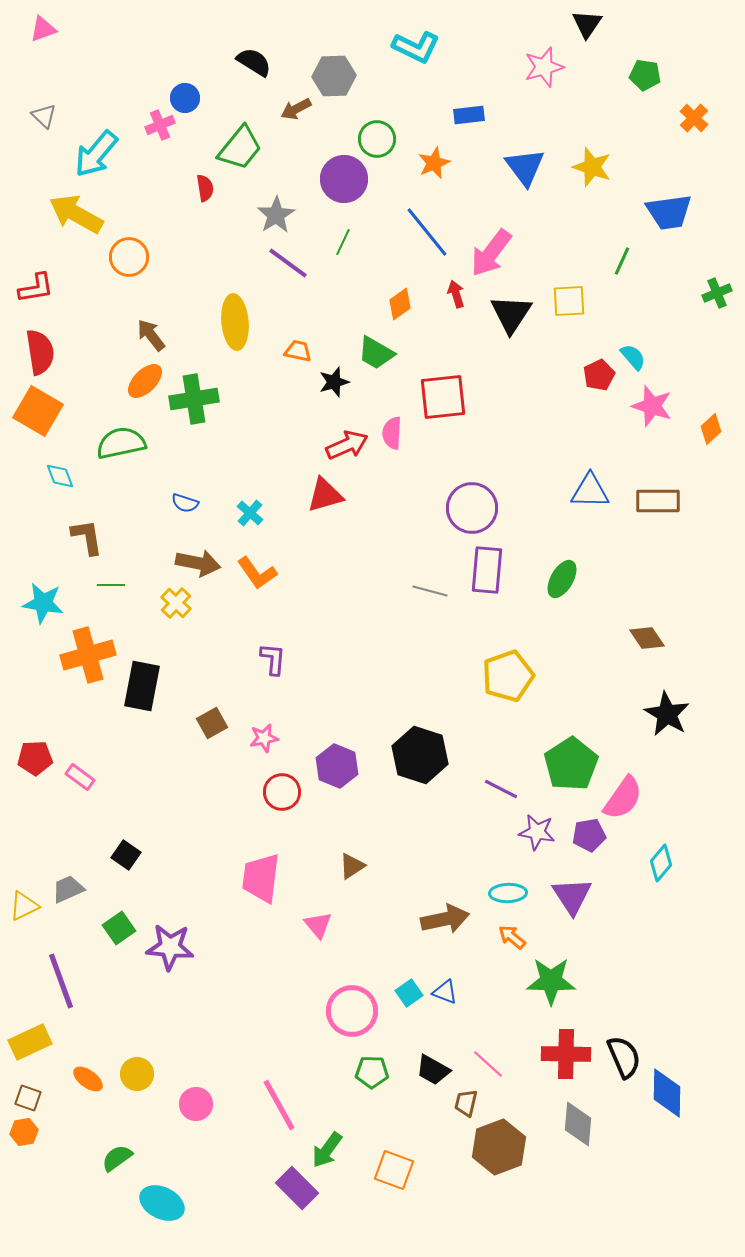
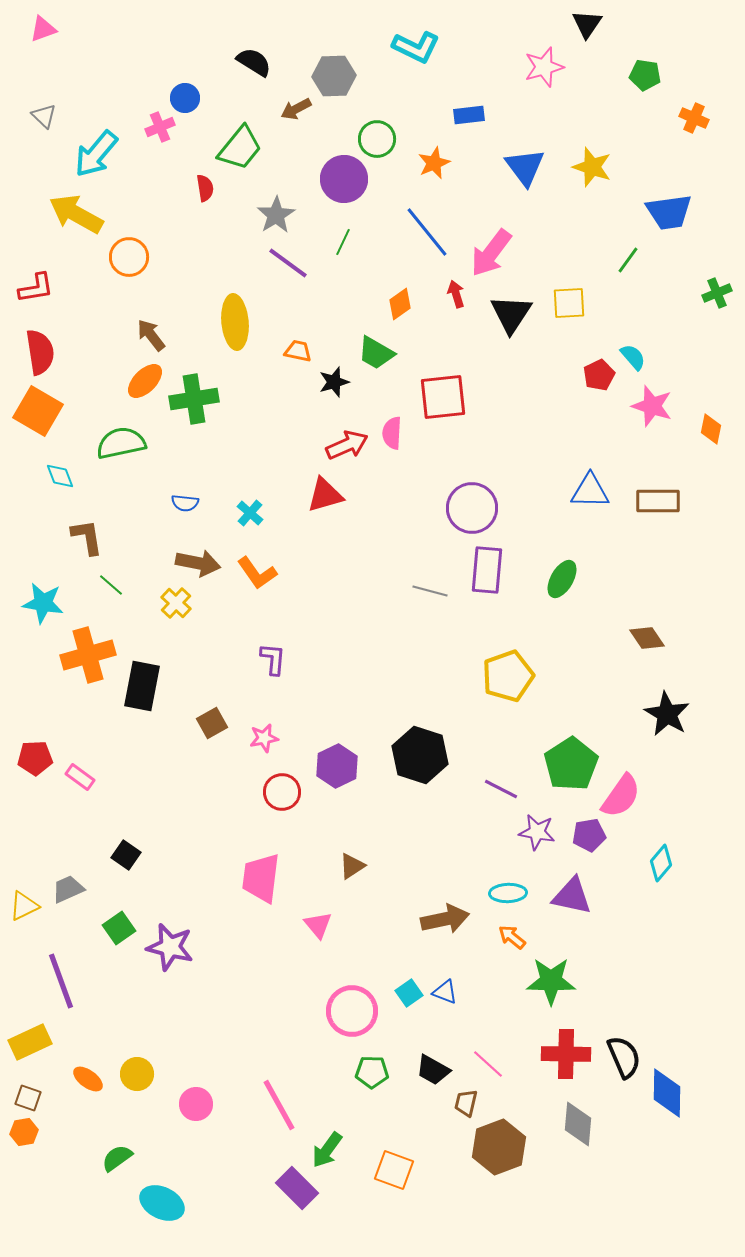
orange cross at (694, 118): rotated 20 degrees counterclockwise
pink cross at (160, 125): moved 2 px down
green line at (622, 261): moved 6 px right, 1 px up; rotated 12 degrees clockwise
yellow square at (569, 301): moved 2 px down
orange diamond at (711, 429): rotated 36 degrees counterclockwise
blue semicircle at (185, 503): rotated 12 degrees counterclockwise
green line at (111, 585): rotated 40 degrees clockwise
purple hexagon at (337, 766): rotated 12 degrees clockwise
pink semicircle at (623, 798): moved 2 px left, 2 px up
purple triangle at (572, 896): rotated 45 degrees counterclockwise
purple star at (170, 947): rotated 9 degrees clockwise
